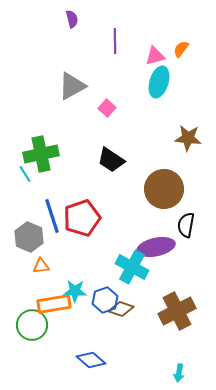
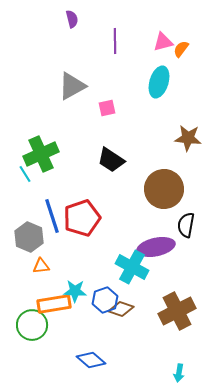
pink triangle: moved 8 px right, 14 px up
pink square: rotated 36 degrees clockwise
green cross: rotated 12 degrees counterclockwise
